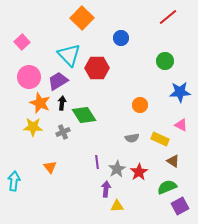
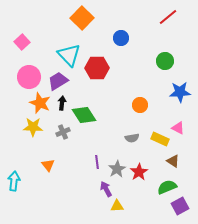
pink triangle: moved 3 px left, 3 px down
orange triangle: moved 2 px left, 2 px up
purple arrow: rotated 35 degrees counterclockwise
